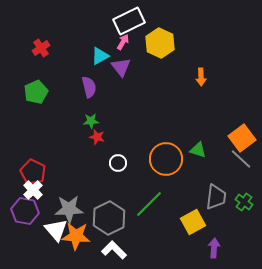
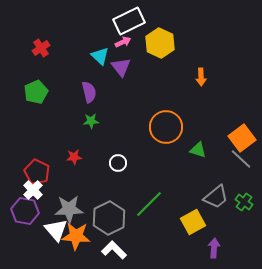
pink arrow: rotated 35 degrees clockwise
cyan triangle: rotated 48 degrees counterclockwise
purple semicircle: moved 5 px down
red star: moved 23 px left, 20 px down; rotated 21 degrees counterclockwise
orange circle: moved 32 px up
red pentagon: moved 4 px right
gray trapezoid: rotated 44 degrees clockwise
